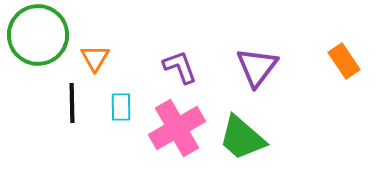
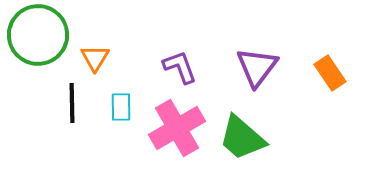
orange rectangle: moved 14 px left, 12 px down
